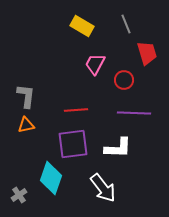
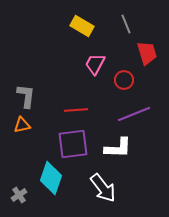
purple line: moved 1 px down; rotated 24 degrees counterclockwise
orange triangle: moved 4 px left
